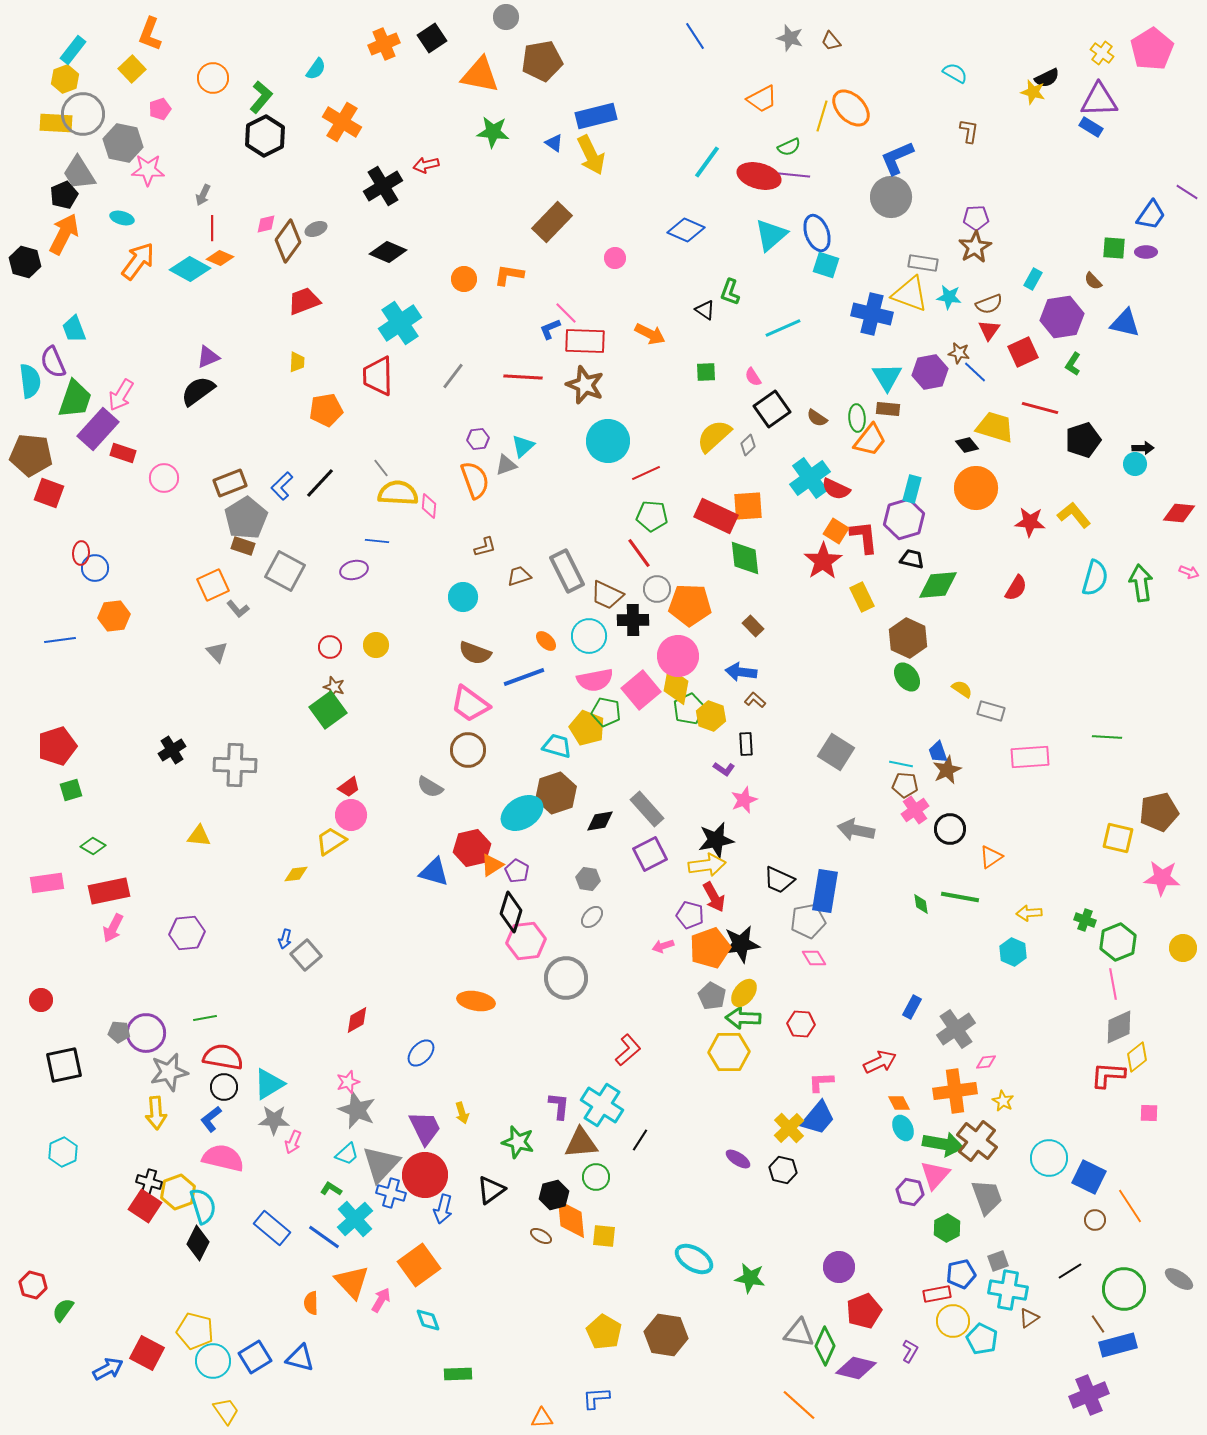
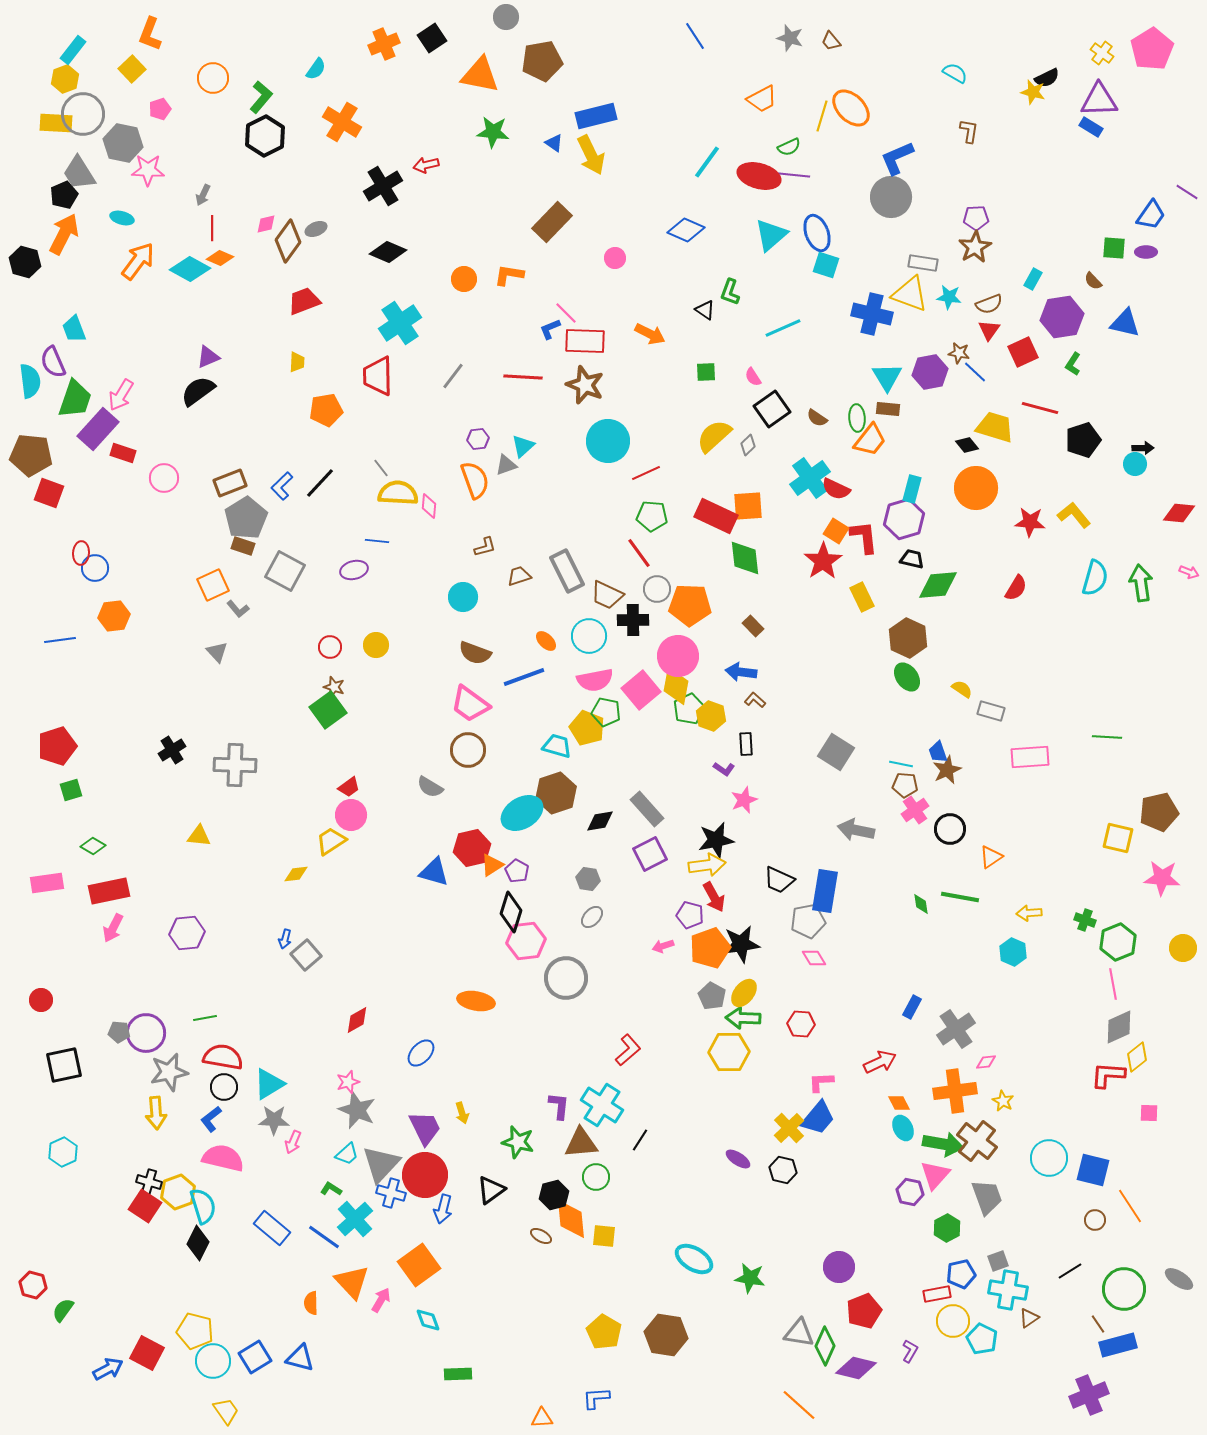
blue square at (1089, 1177): moved 4 px right, 7 px up; rotated 12 degrees counterclockwise
